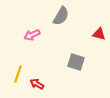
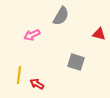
yellow line: moved 1 px right, 1 px down; rotated 12 degrees counterclockwise
